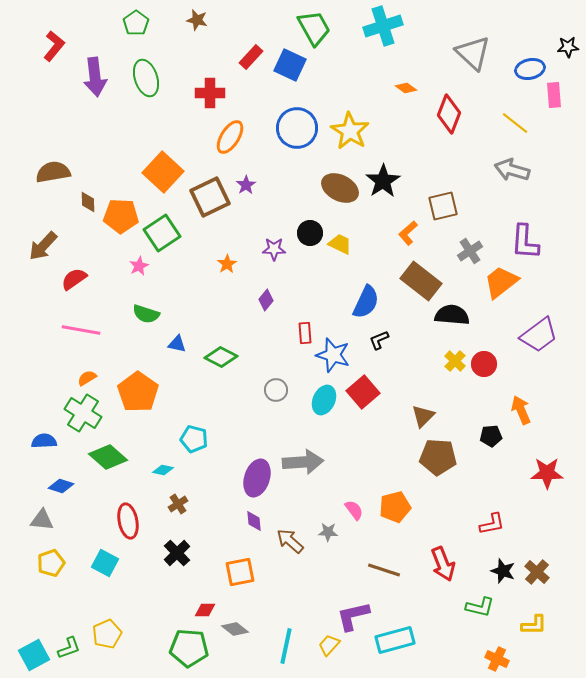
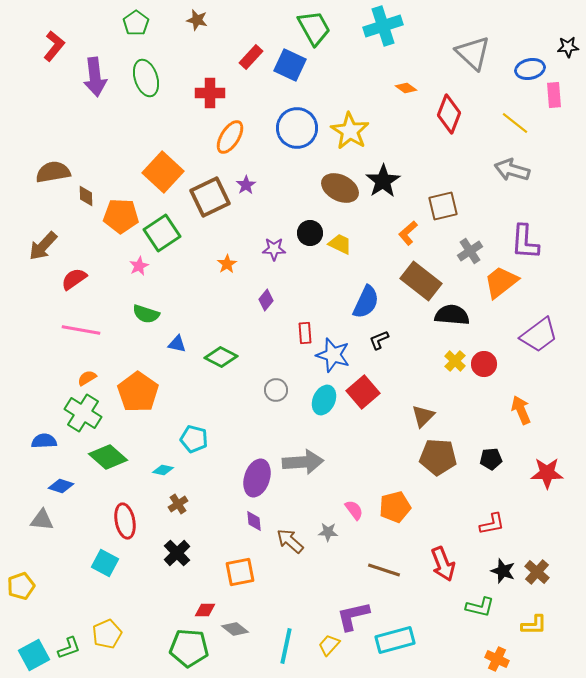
brown diamond at (88, 202): moved 2 px left, 6 px up
black pentagon at (491, 436): moved 23 px down
red ellipse at (128, 521): moved 3 px left
yellow pentagon at (51, 563): moved 30 px left, 23 px down
